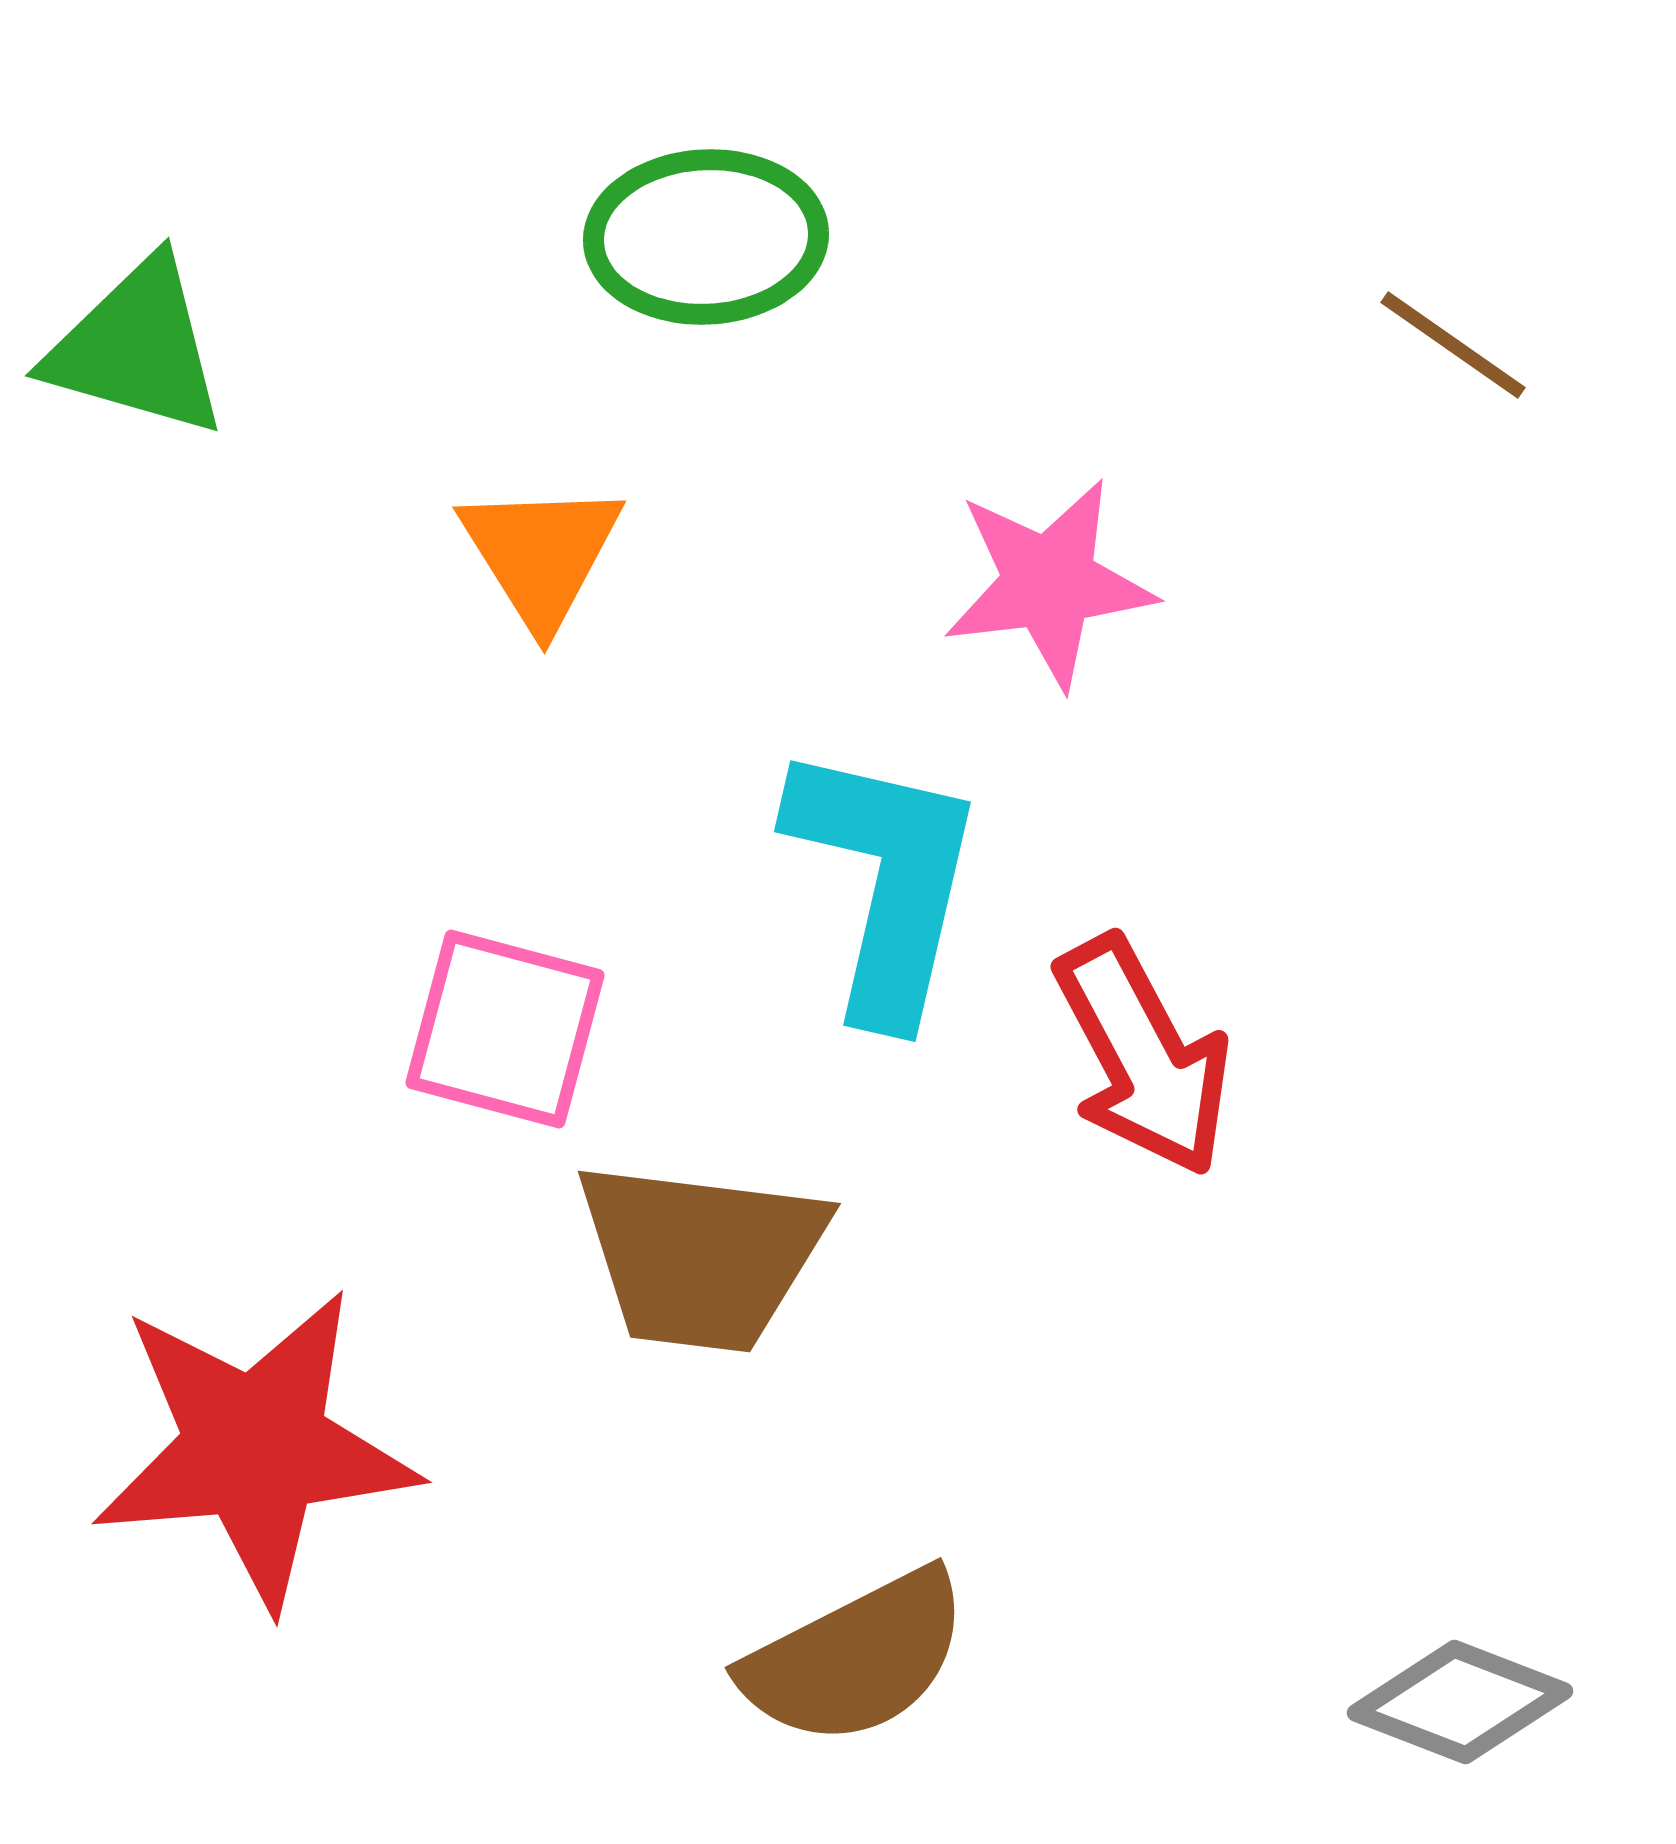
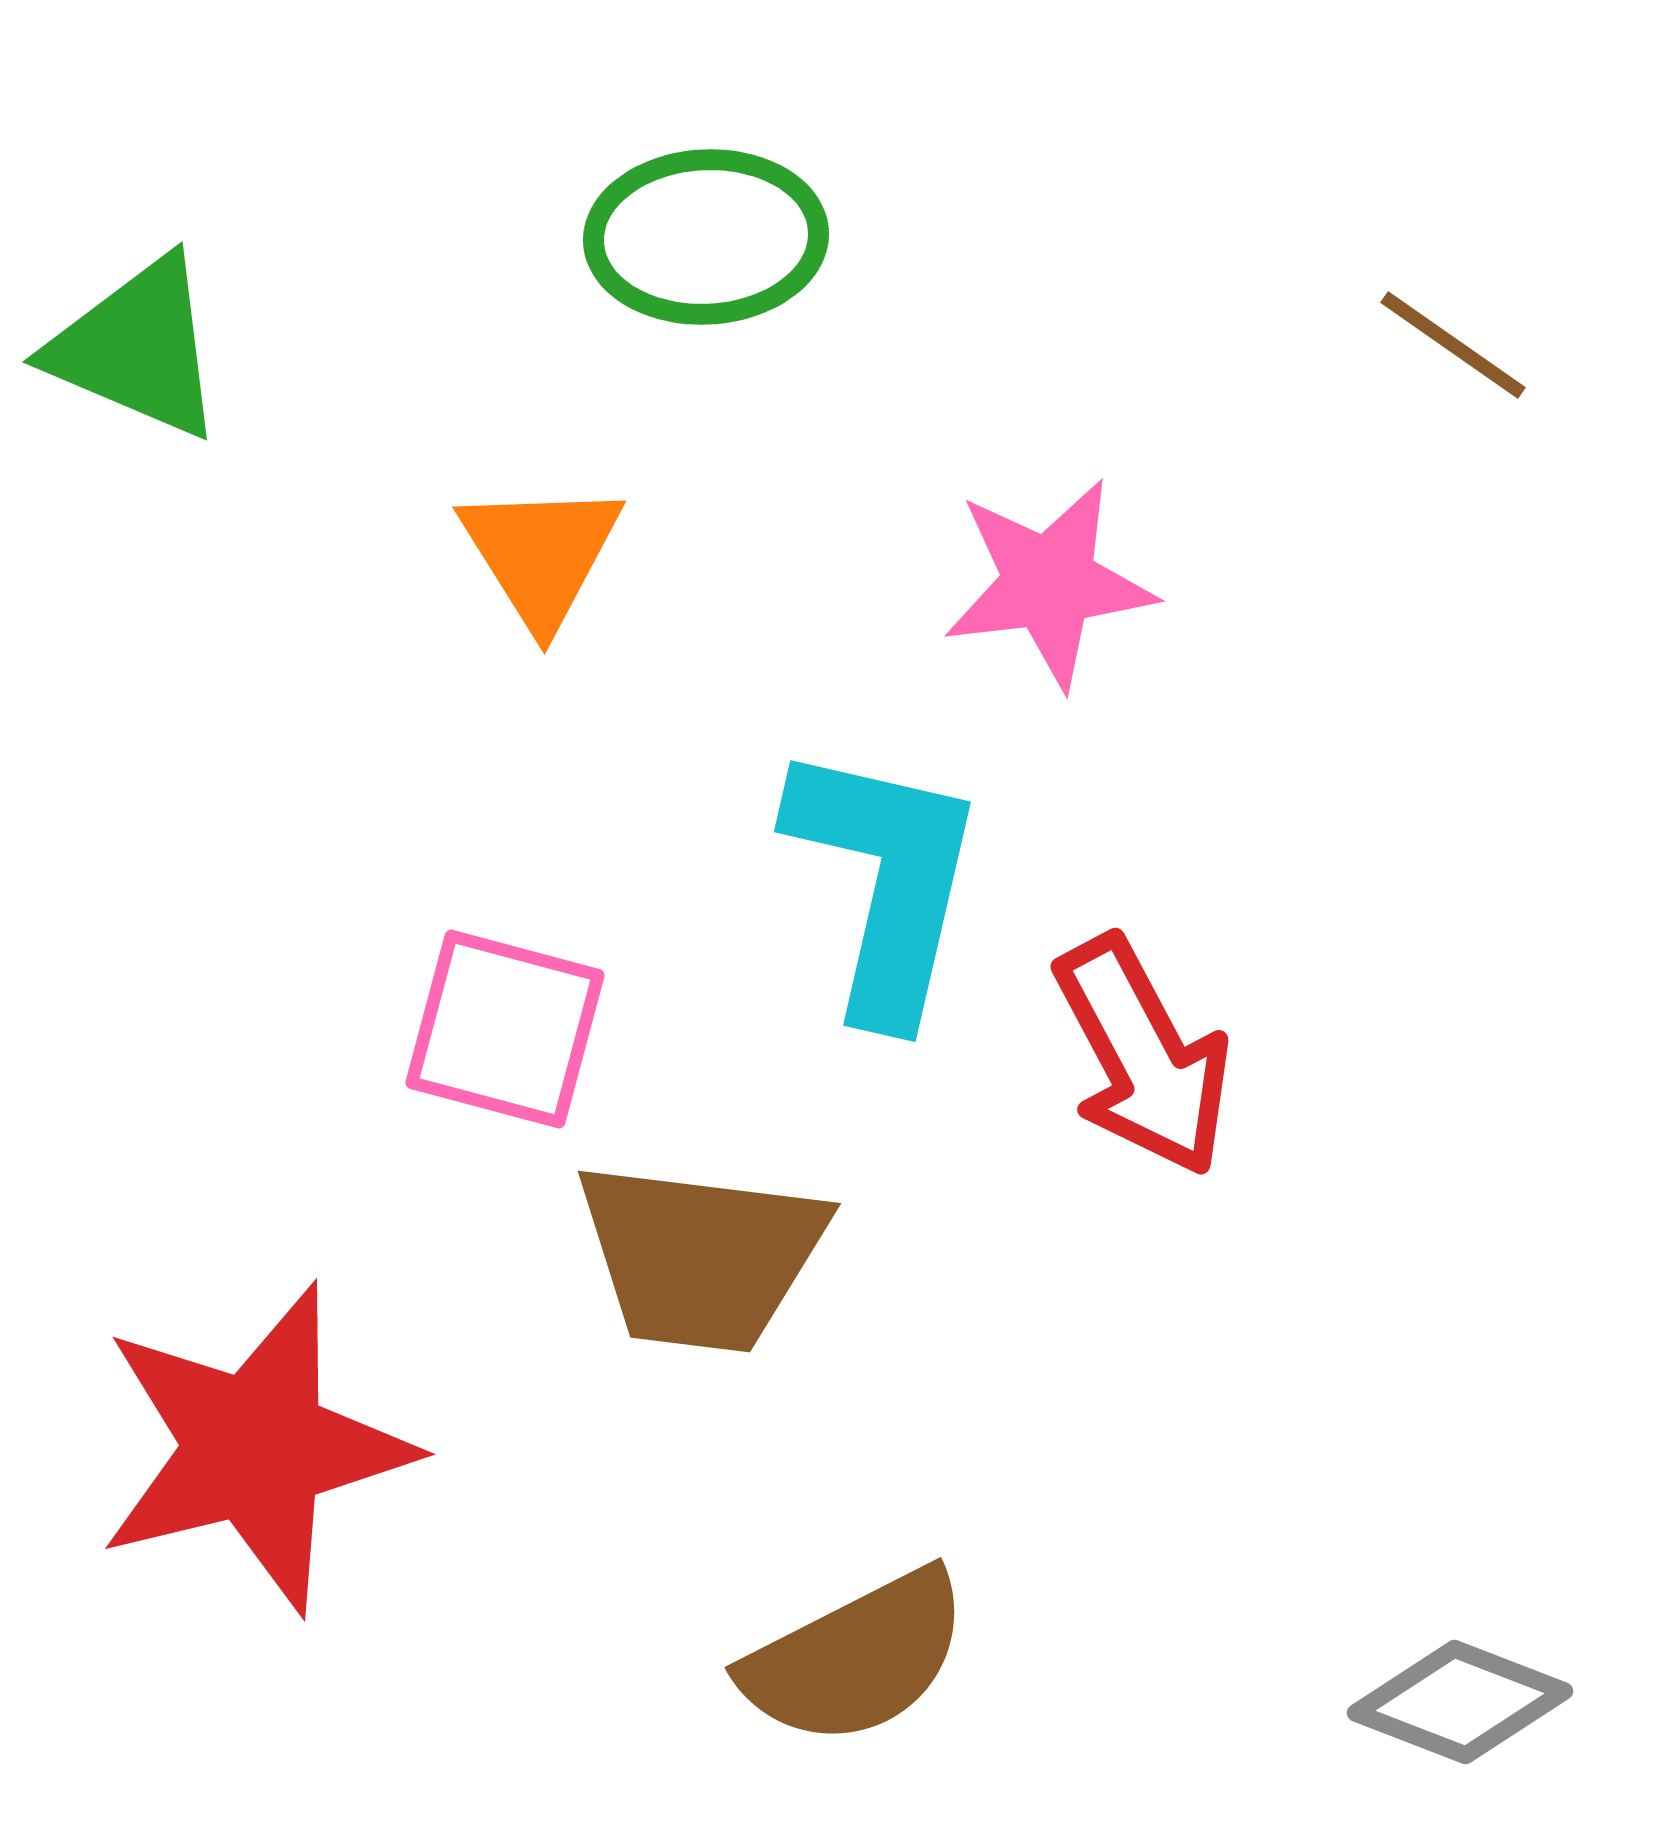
green triangle: rotated 7 degrees clockwise
red star: rotated 9 degrees counterclockwise
